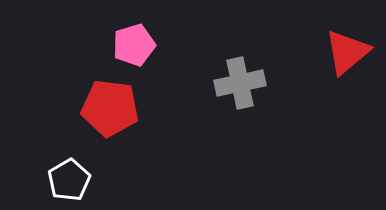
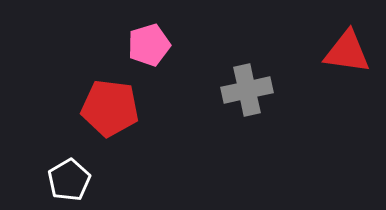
pink pentagon: moved 15 px right
red triangle: rotated 48 degrees clockwise
gray cross: moved 7 px right, 7 px down
